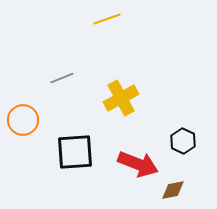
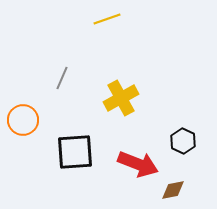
gray line: rotated 45 degrees counterclockwise
